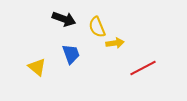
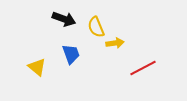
yellow semicircle: moved 1 px left
